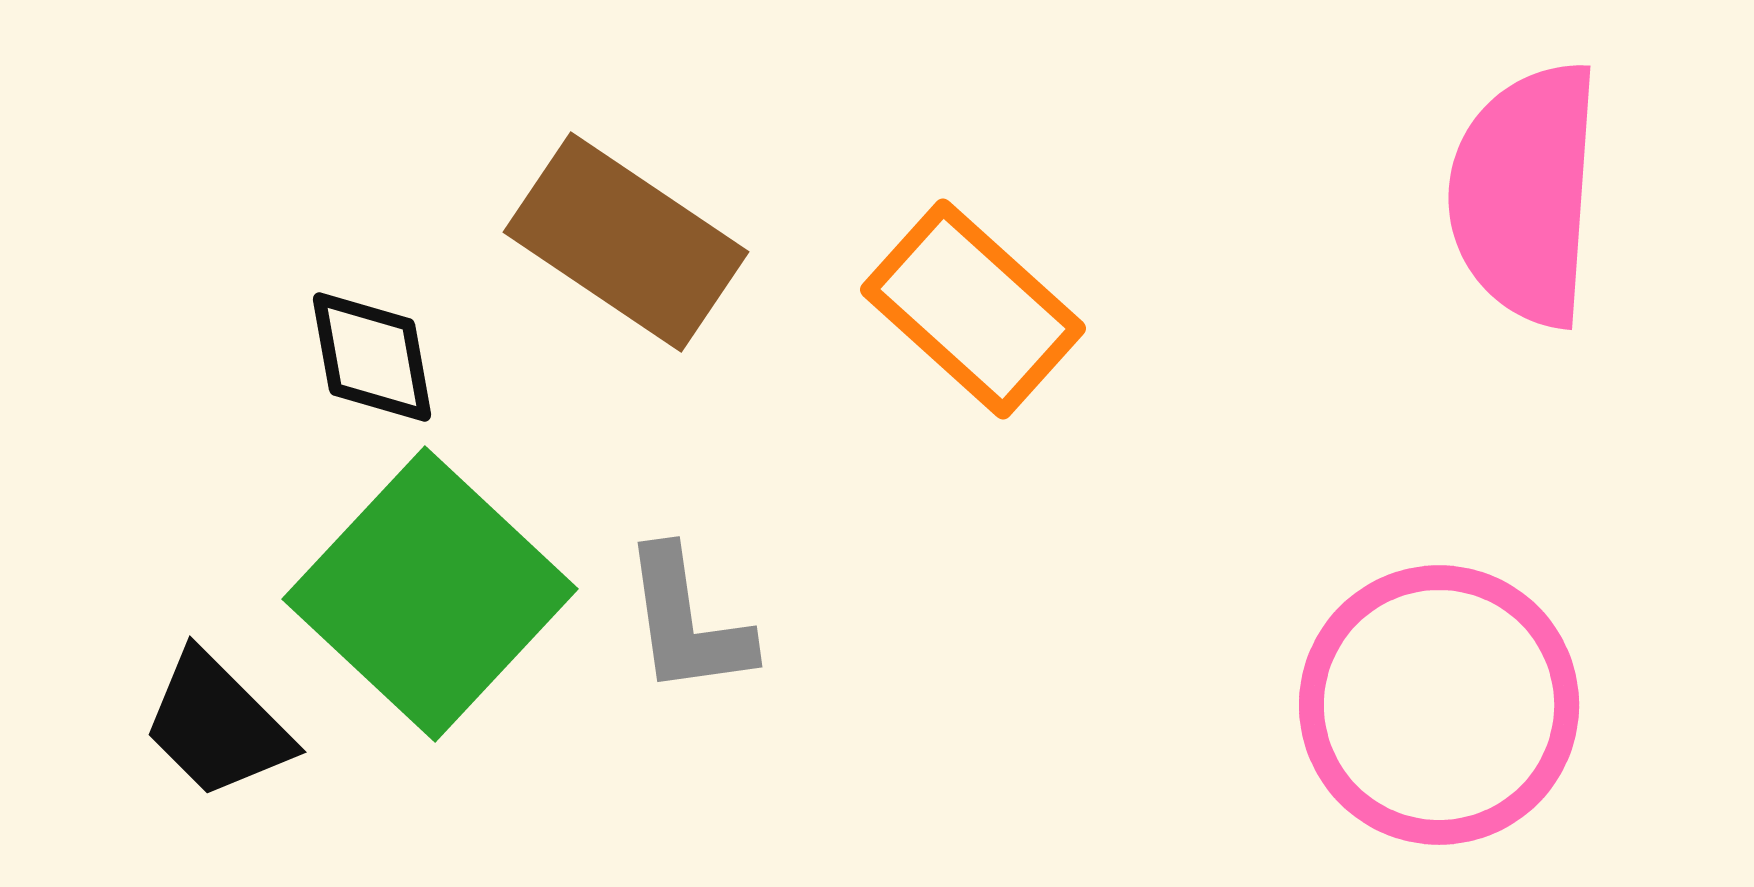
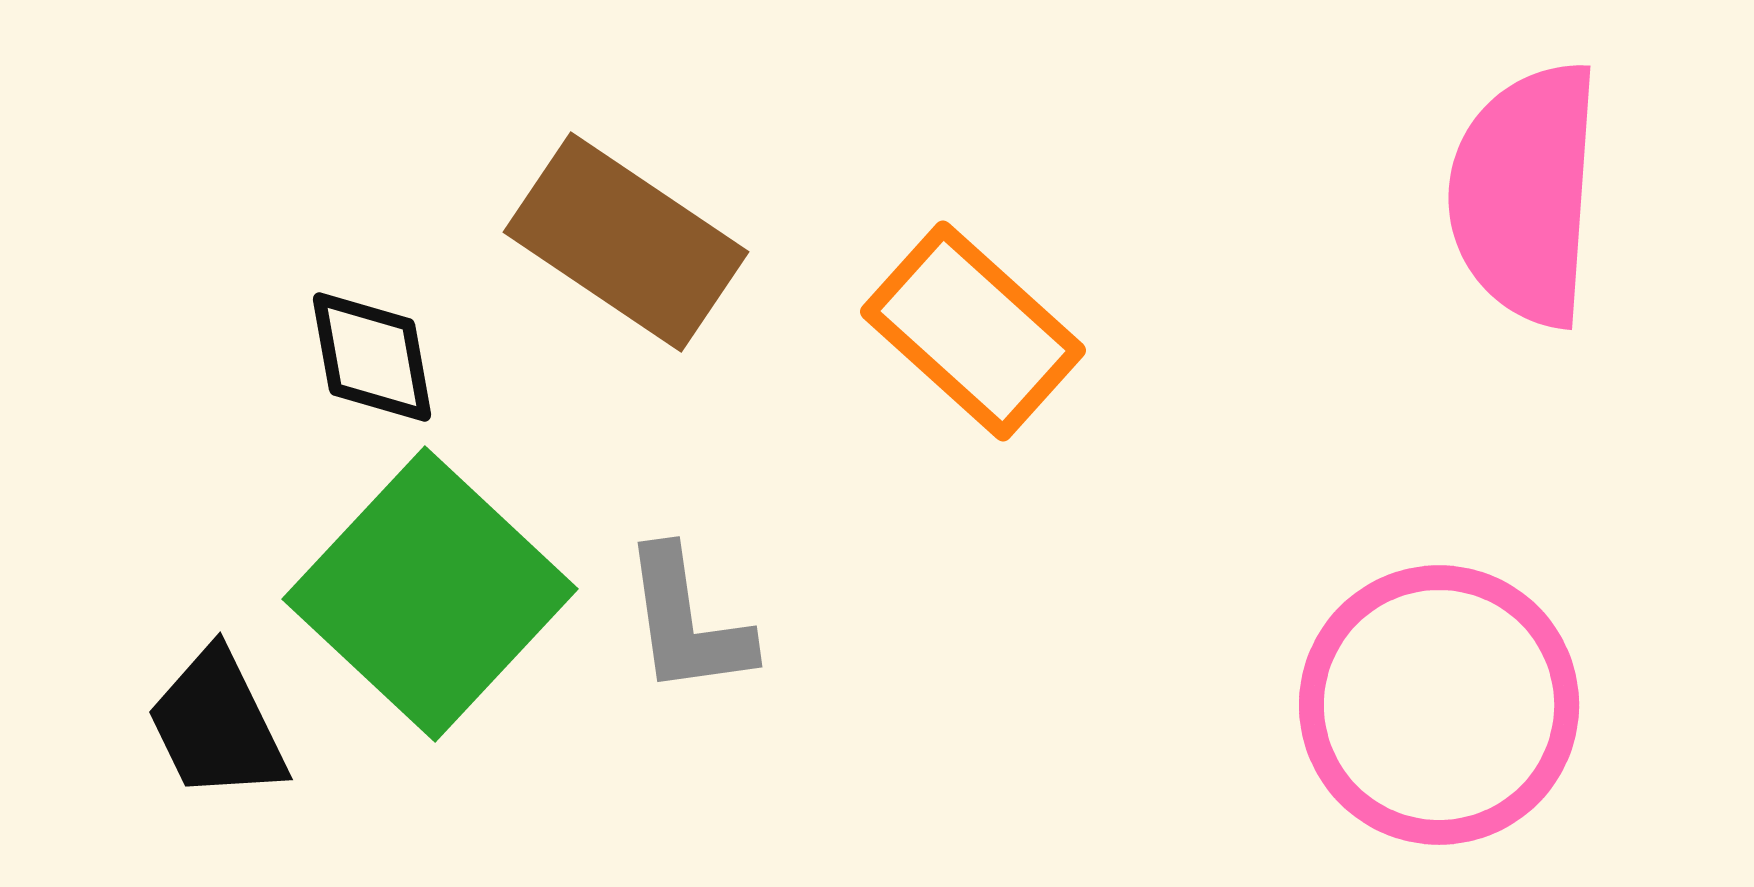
orange rectangle: moved 22 px down
black trapezoid: rotated 19 degrees clockwise
